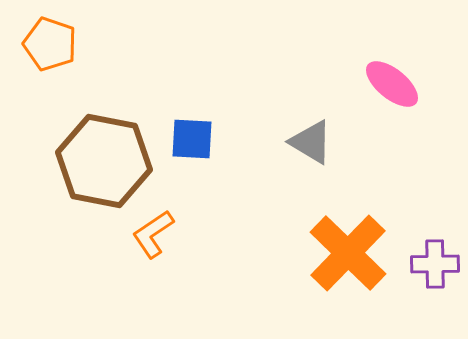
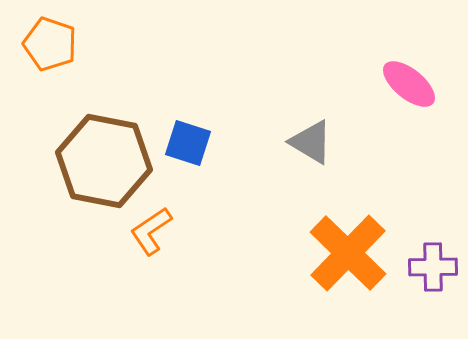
pink ellipse: moved 17 px right
blue square: moved 4 px left, 4 px down; rotated 15 degrees clockwise
orange L-shape: moved 2 px left, 3 px up
purple cross: moved 2 px left, 3 px down
